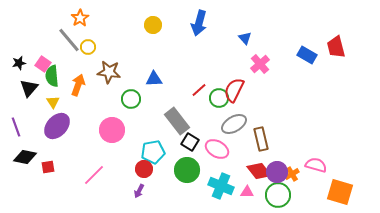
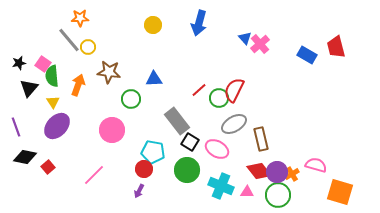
orange star at (80, 18): rotated 30 degrees clockwise
pink cross at (260, 64): moved 20 px up
cyan pentagon at (153, 152): rotated 20 degrees clockwise
red square at (48, 167): rotated 32 degrees counterclockwise
